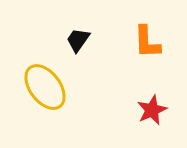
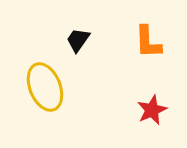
orange L-shape: moved 1 px right
yellow ellipse: rotated 15 degrees clockwise
